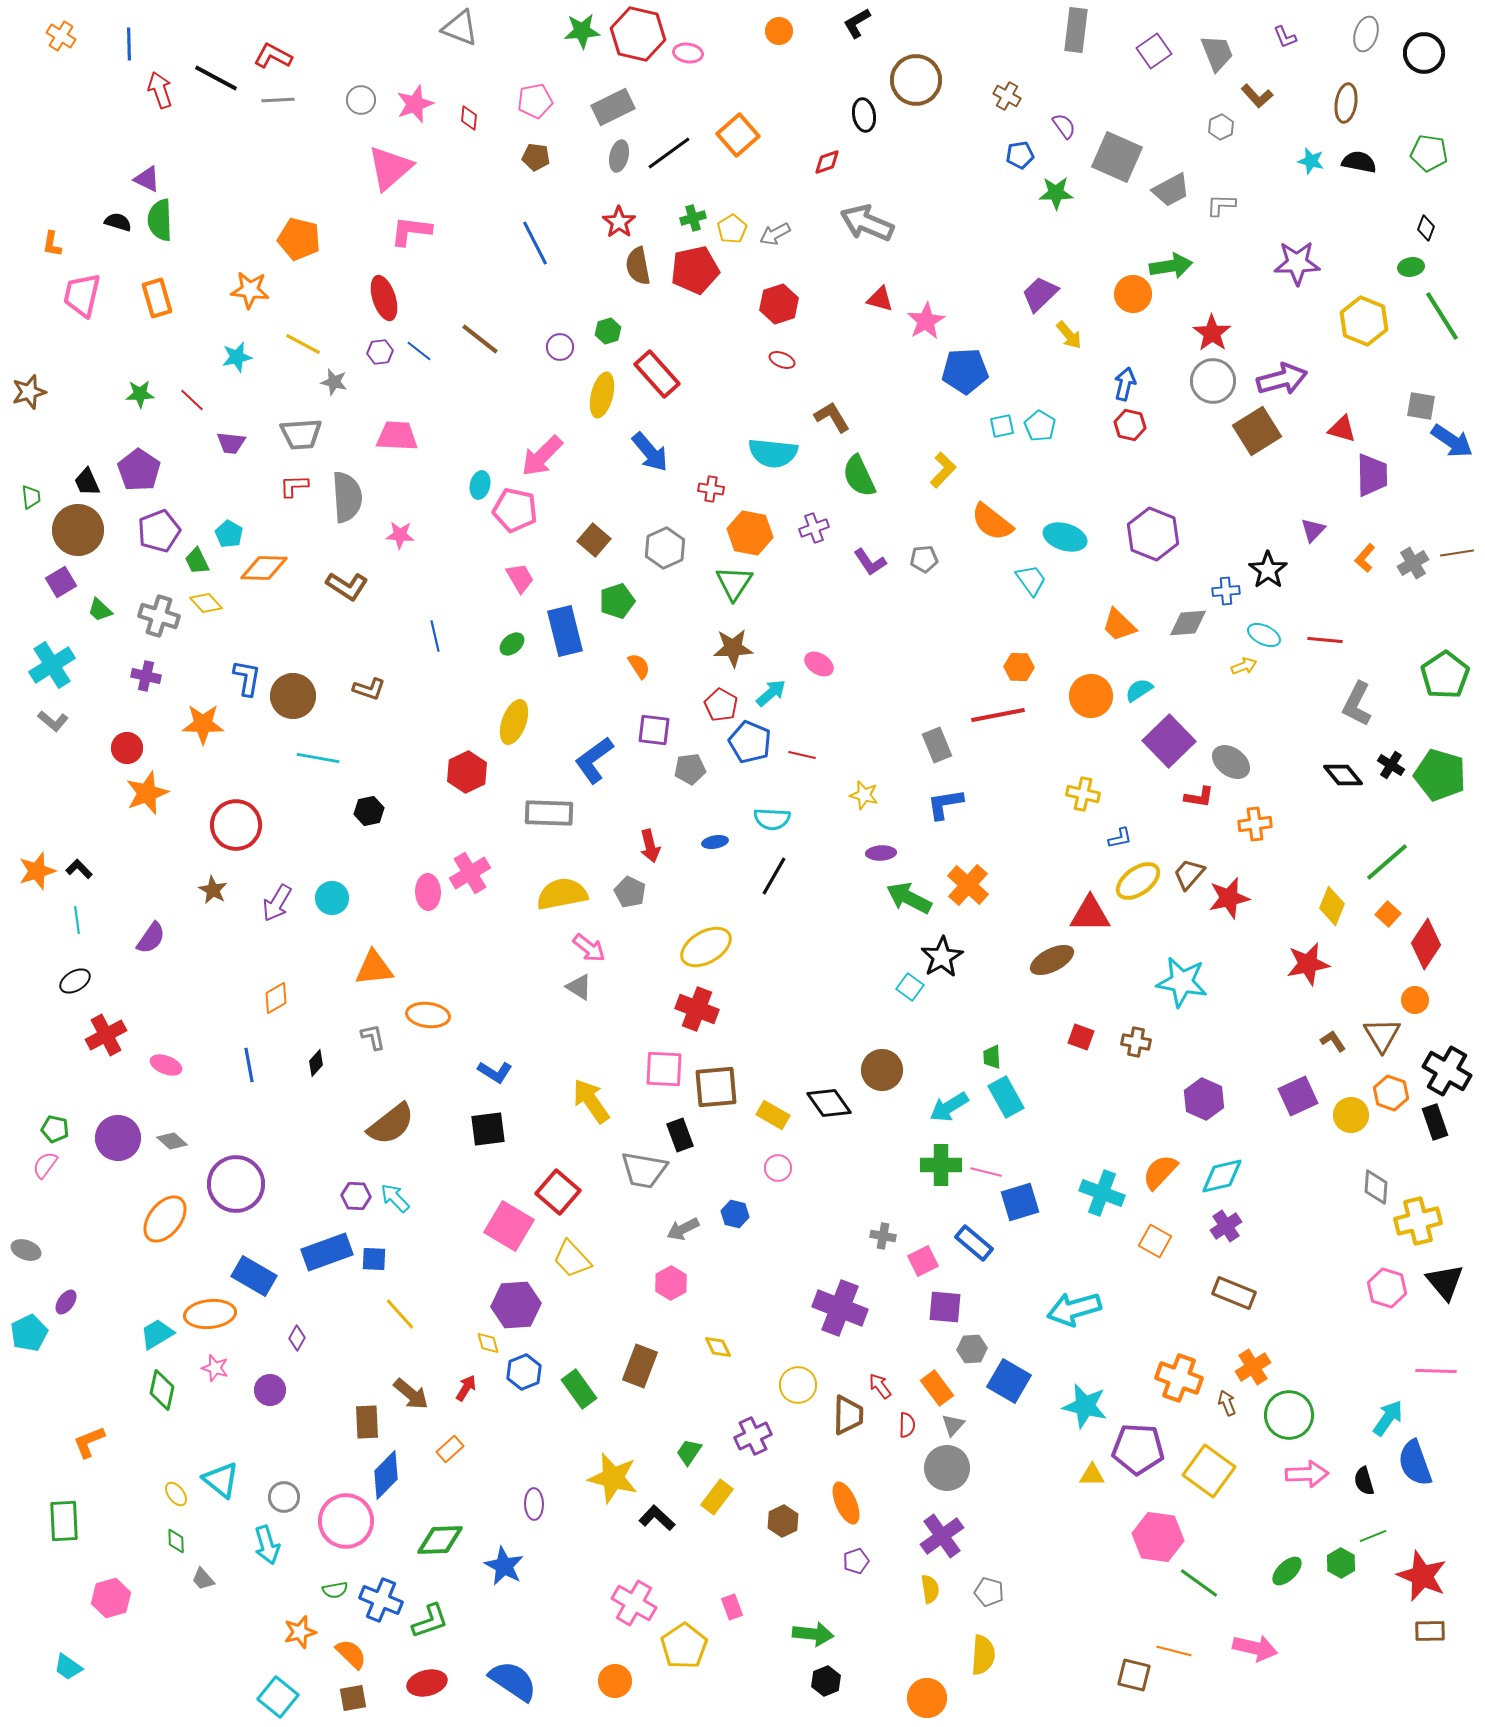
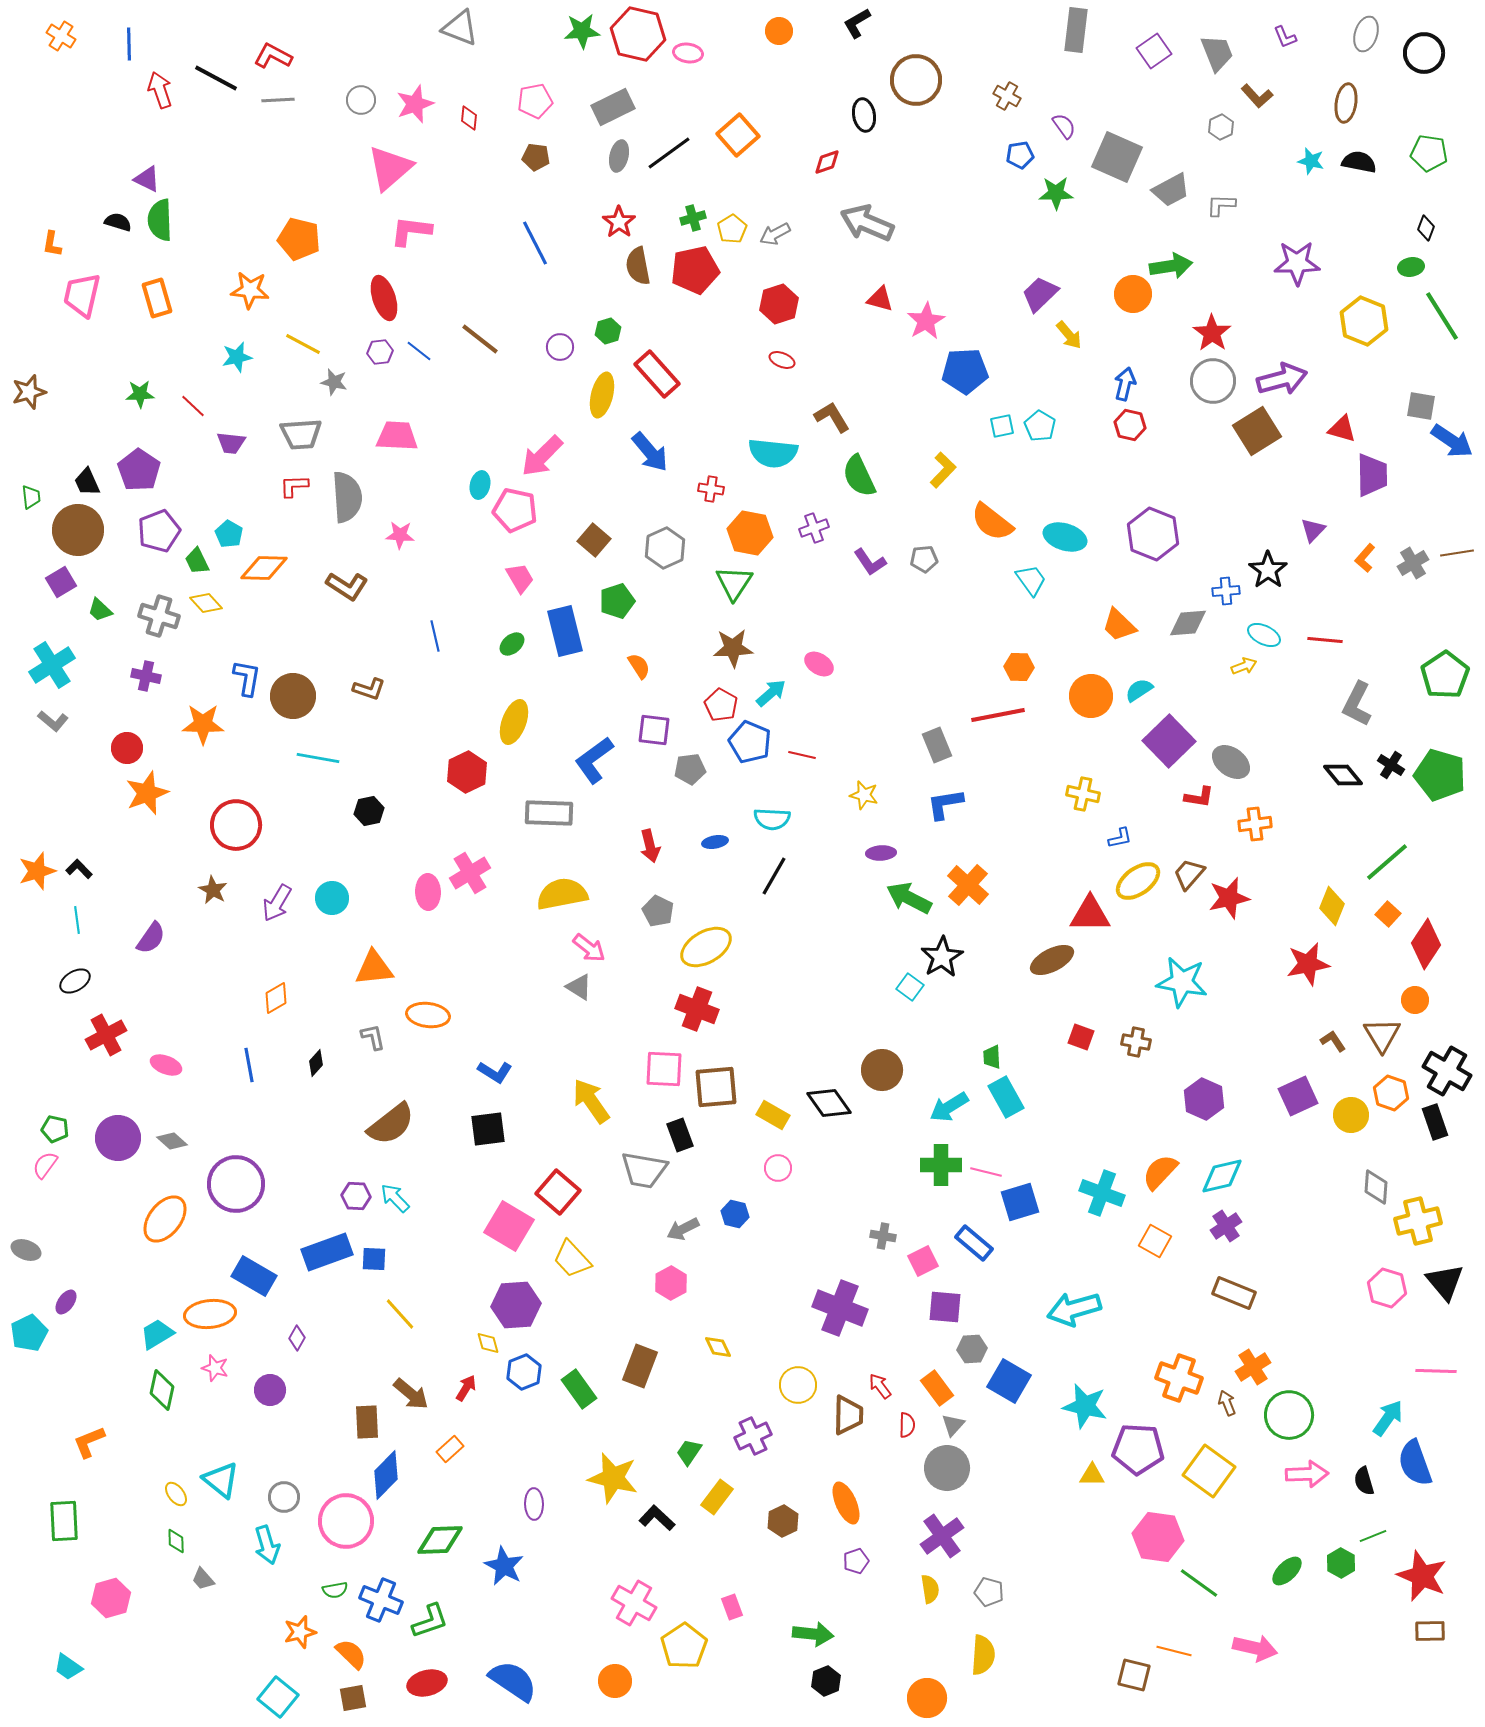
red line at (192, 400): moved 1 px right, 6 px down
gray pentagon at (630, 892): moved 28 px right, 19 px down
